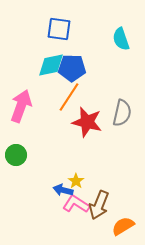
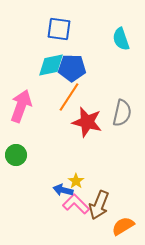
pink L-shape: rotated 12 degrees clockwise
